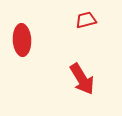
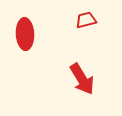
red ellipse: moved 3 px right, 6 px up
